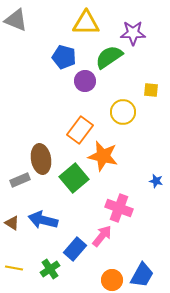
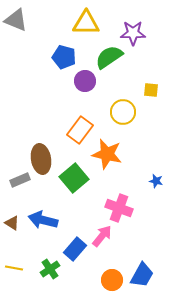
orange star: moved 4 px right, 2 px up
